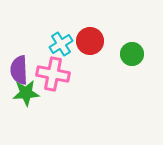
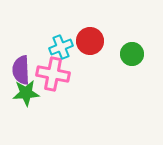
cyan cross: moved 3 px down; rotated 10 degrees clockwise
purple semicircle: moved 2 px right
